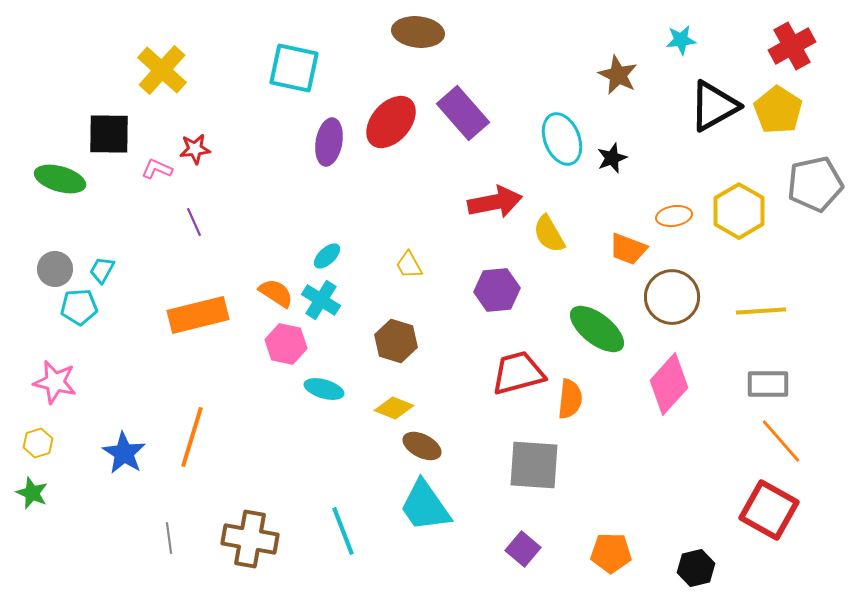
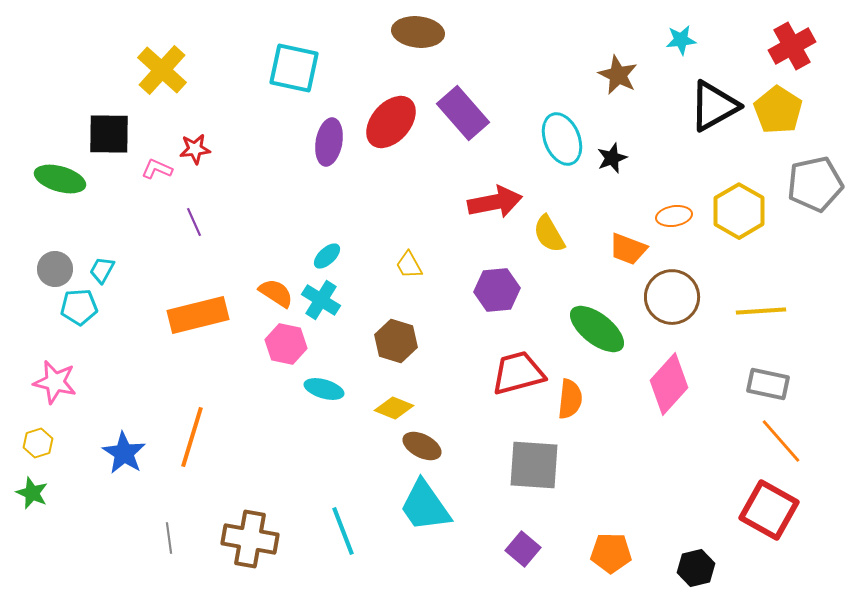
gray rectangle at (768, 384): rotated 12 degrees clockwise
